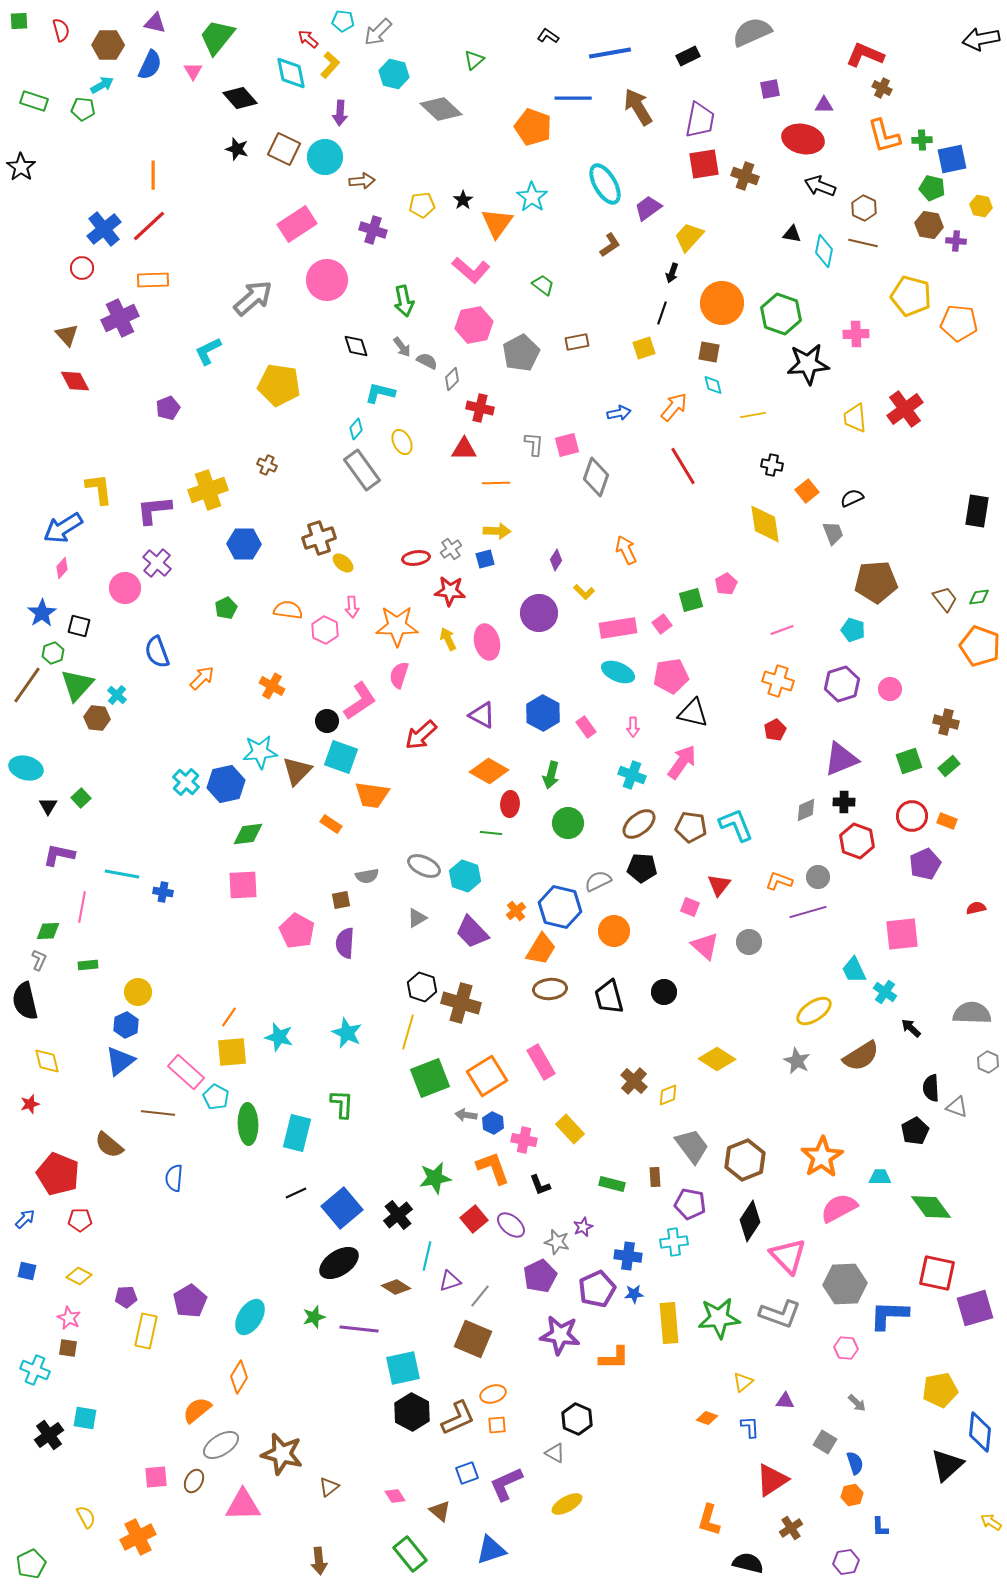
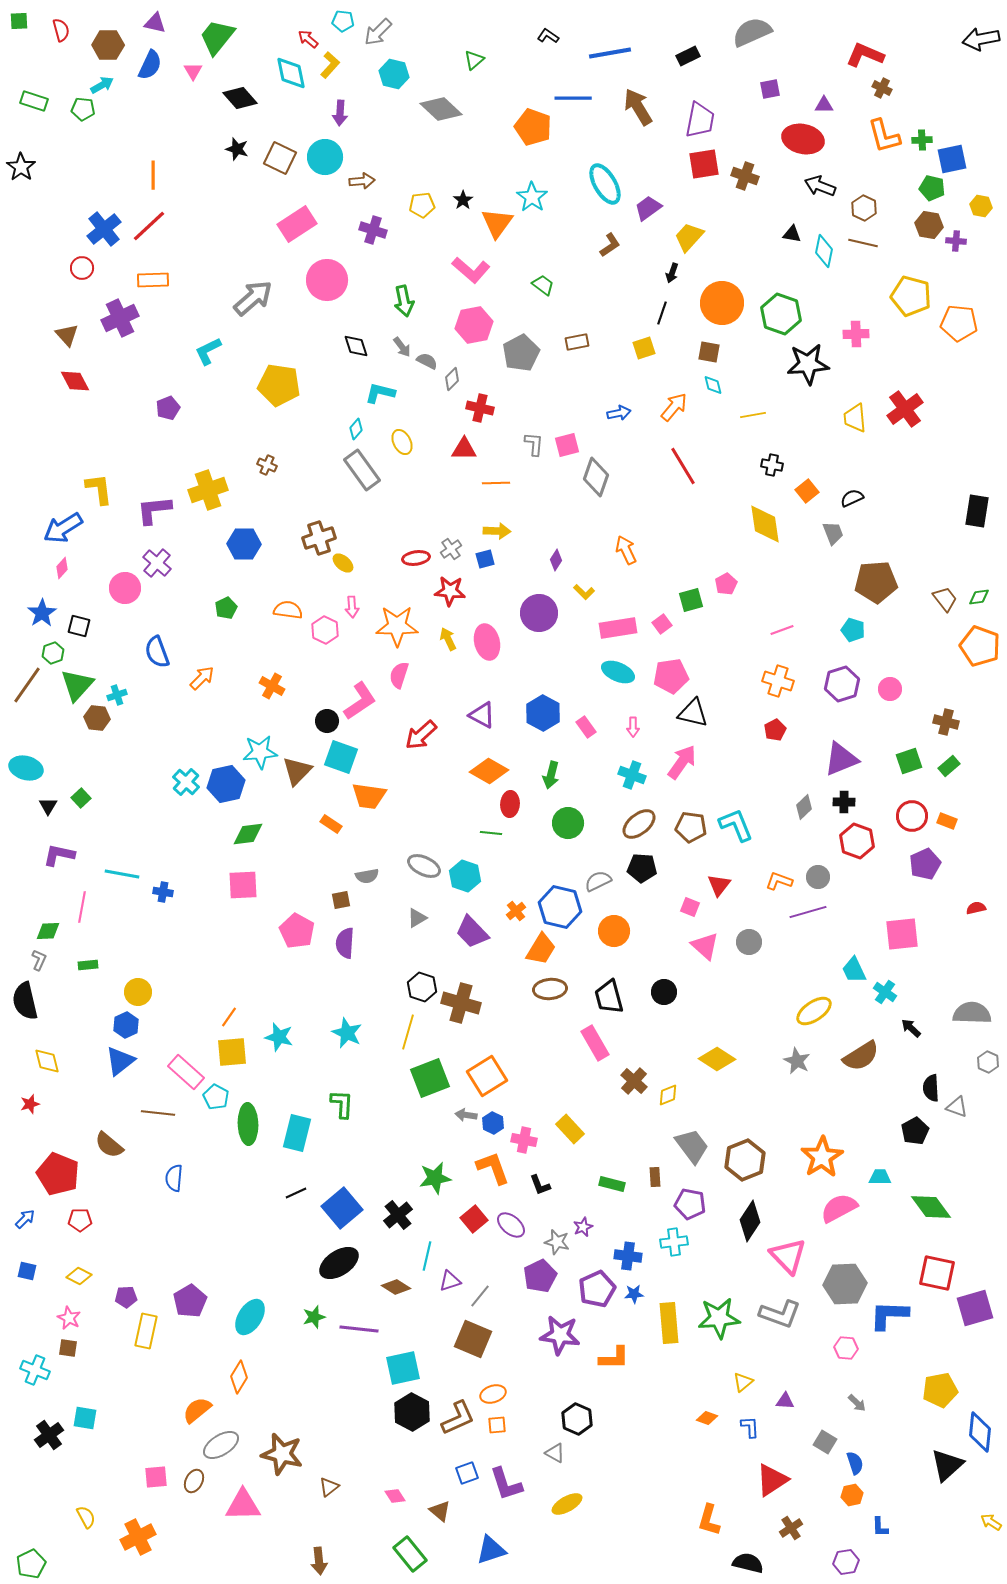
brown square at (284, 149): moved 4 px left, 9 px down
cyan cross at (117, 695): rotated 30 degrees clockwise
orange trapezoid at (372, 795): moved 3 px left, 1 px down
gray diamond at (806, 810): moved 2 px left, 3 px up; rotated 20 degrees counterclockwise
pink rectangle at (541, 1062): moved 54 px right, 19 px up
purple L-shape at (506, 1484): rotated 84 degrees counterclockwise
